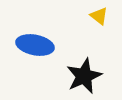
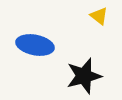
black star: rotated 9 degrees clockwise
